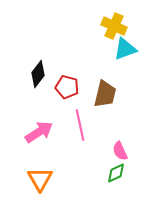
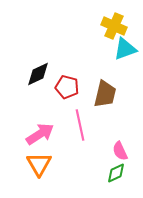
black diamond: rotated 28 degrees clockwise
pink arrow: moved 1 px right, 2 px down
orange triangle: moved 1 px left, 15 px up
